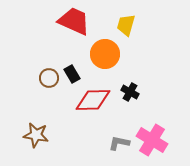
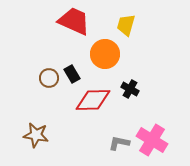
black cross: moved 3 px up
